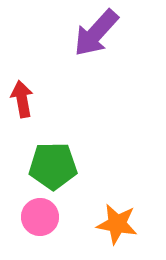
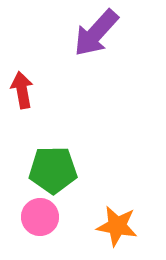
red arrow: moved 9 px up
green pentagon: moved 4 px down
orange star: moved 2 px down
